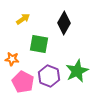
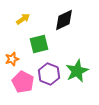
black diamond: moved 3 px up; rotated 35 degrees clockwise
green square: rotated 24 degrees counterclockwise
orange star: rotated 24 degrees counterclockwise
purple hexagon: moved 2 px up
